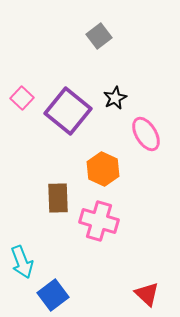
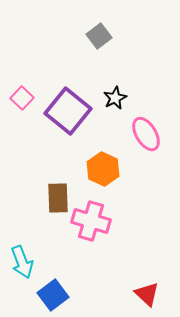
pink cross: moved 8 px left
